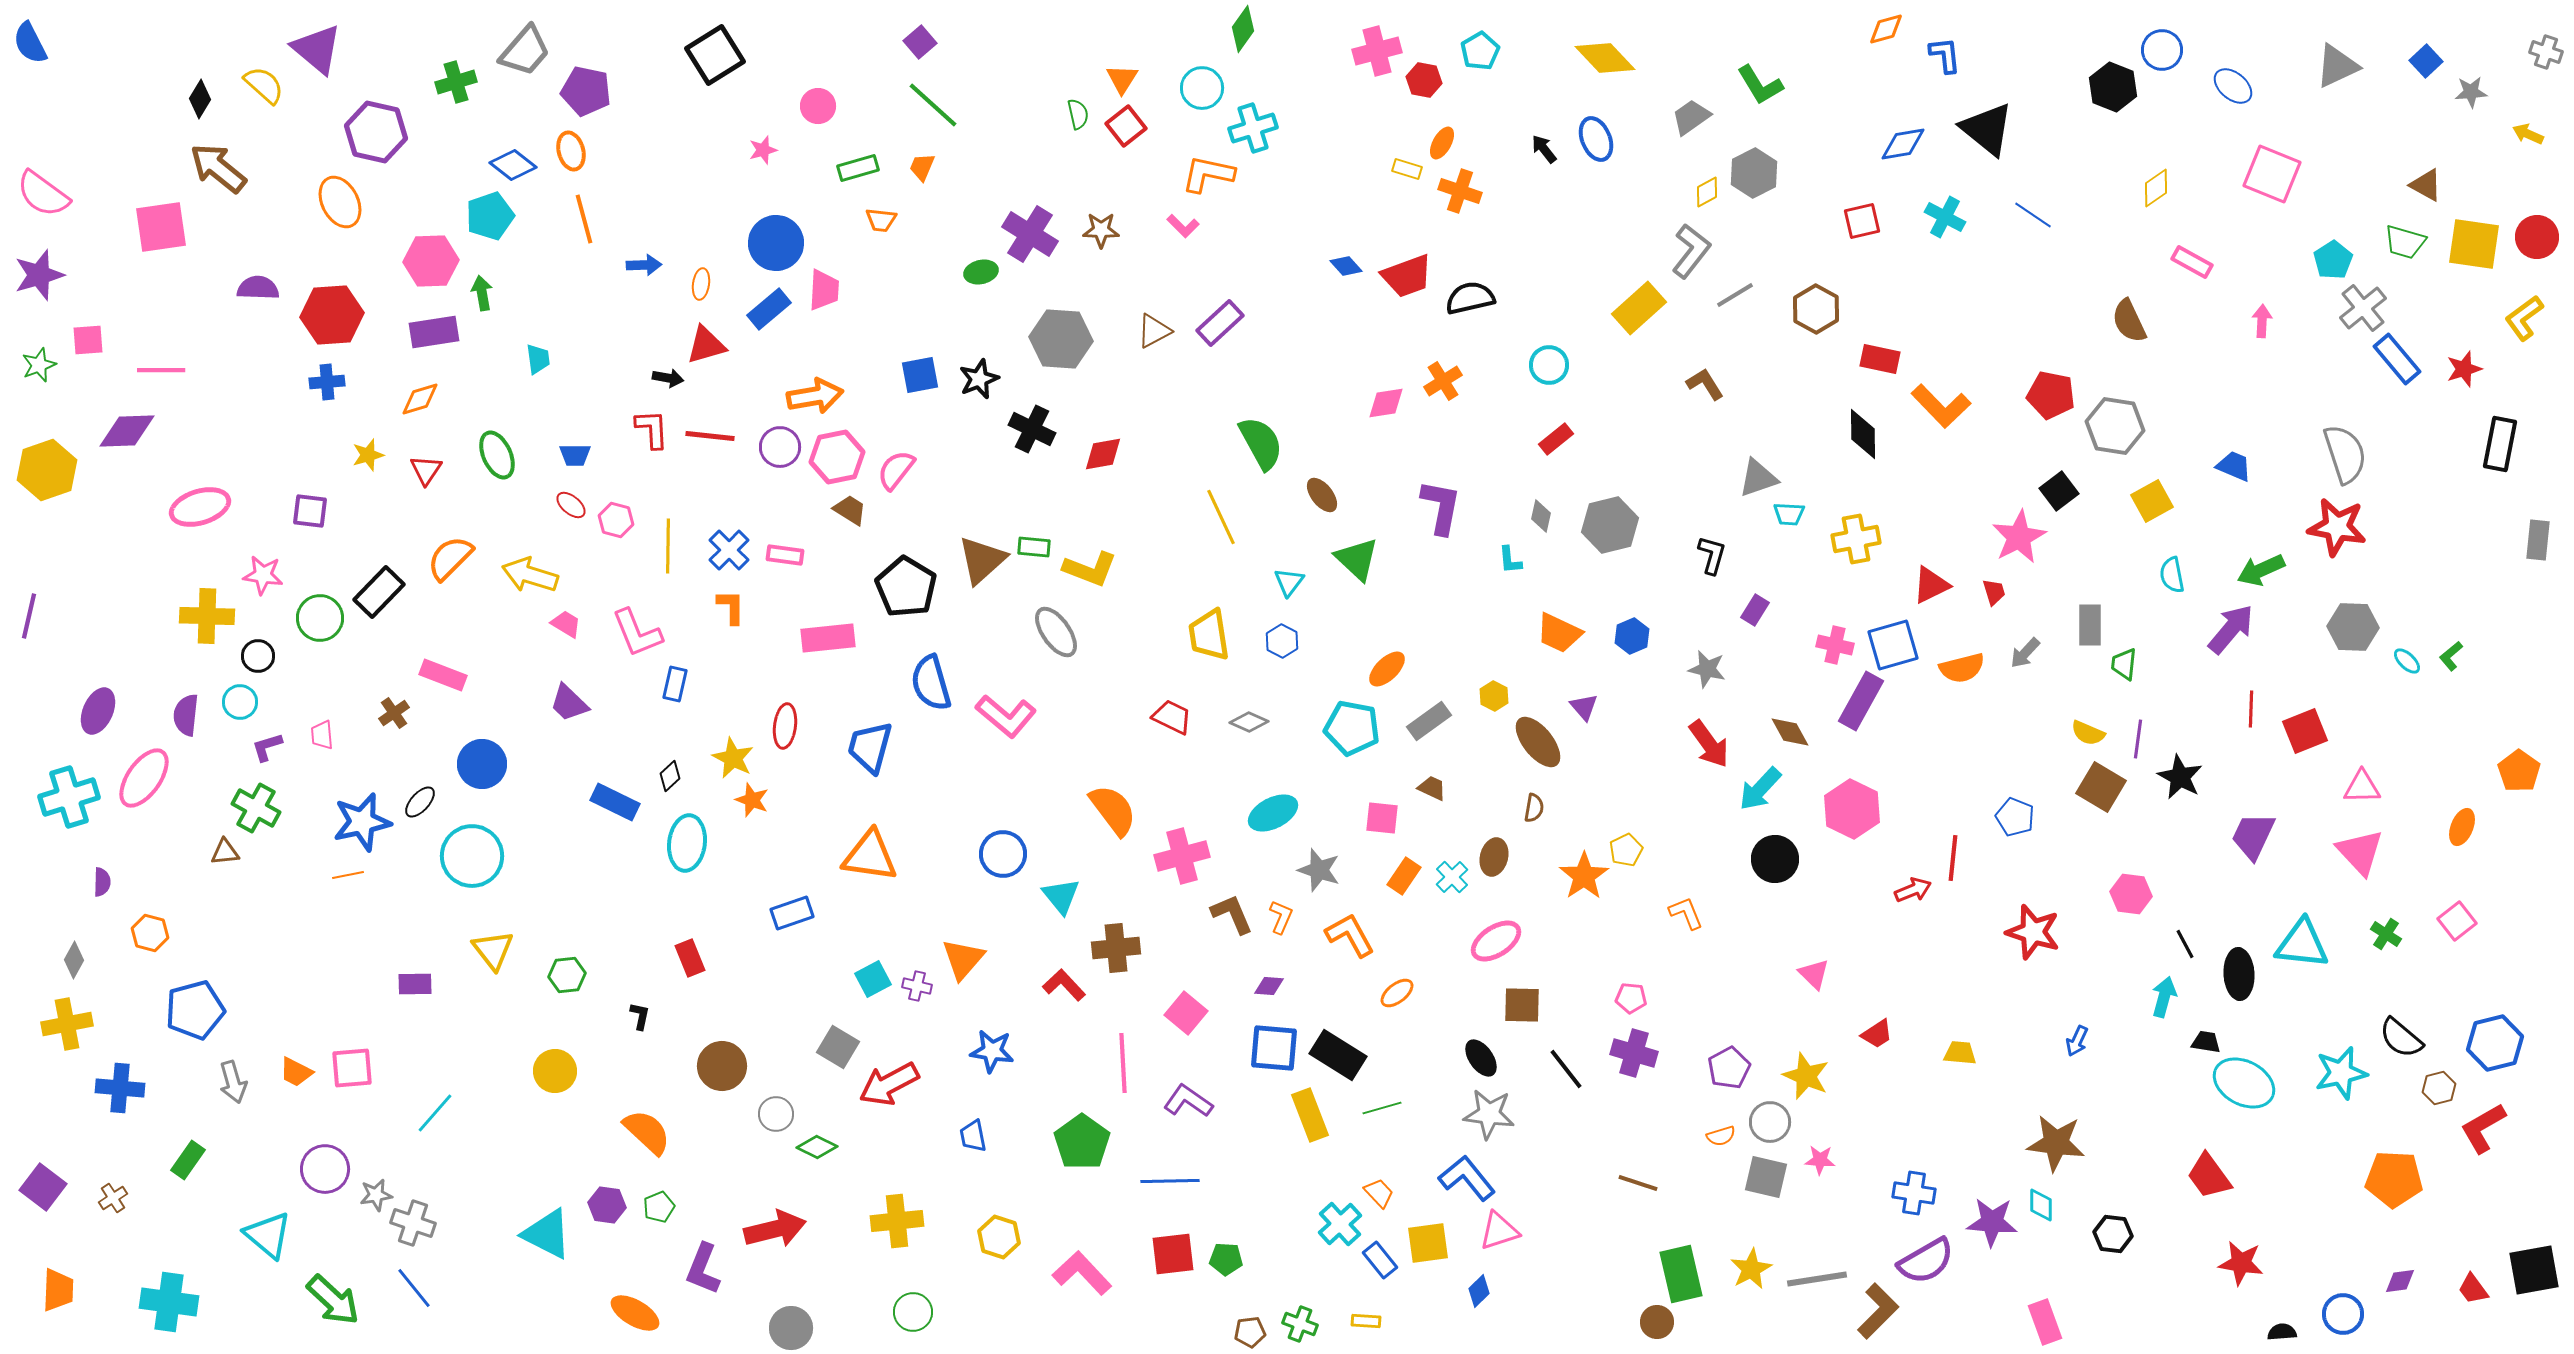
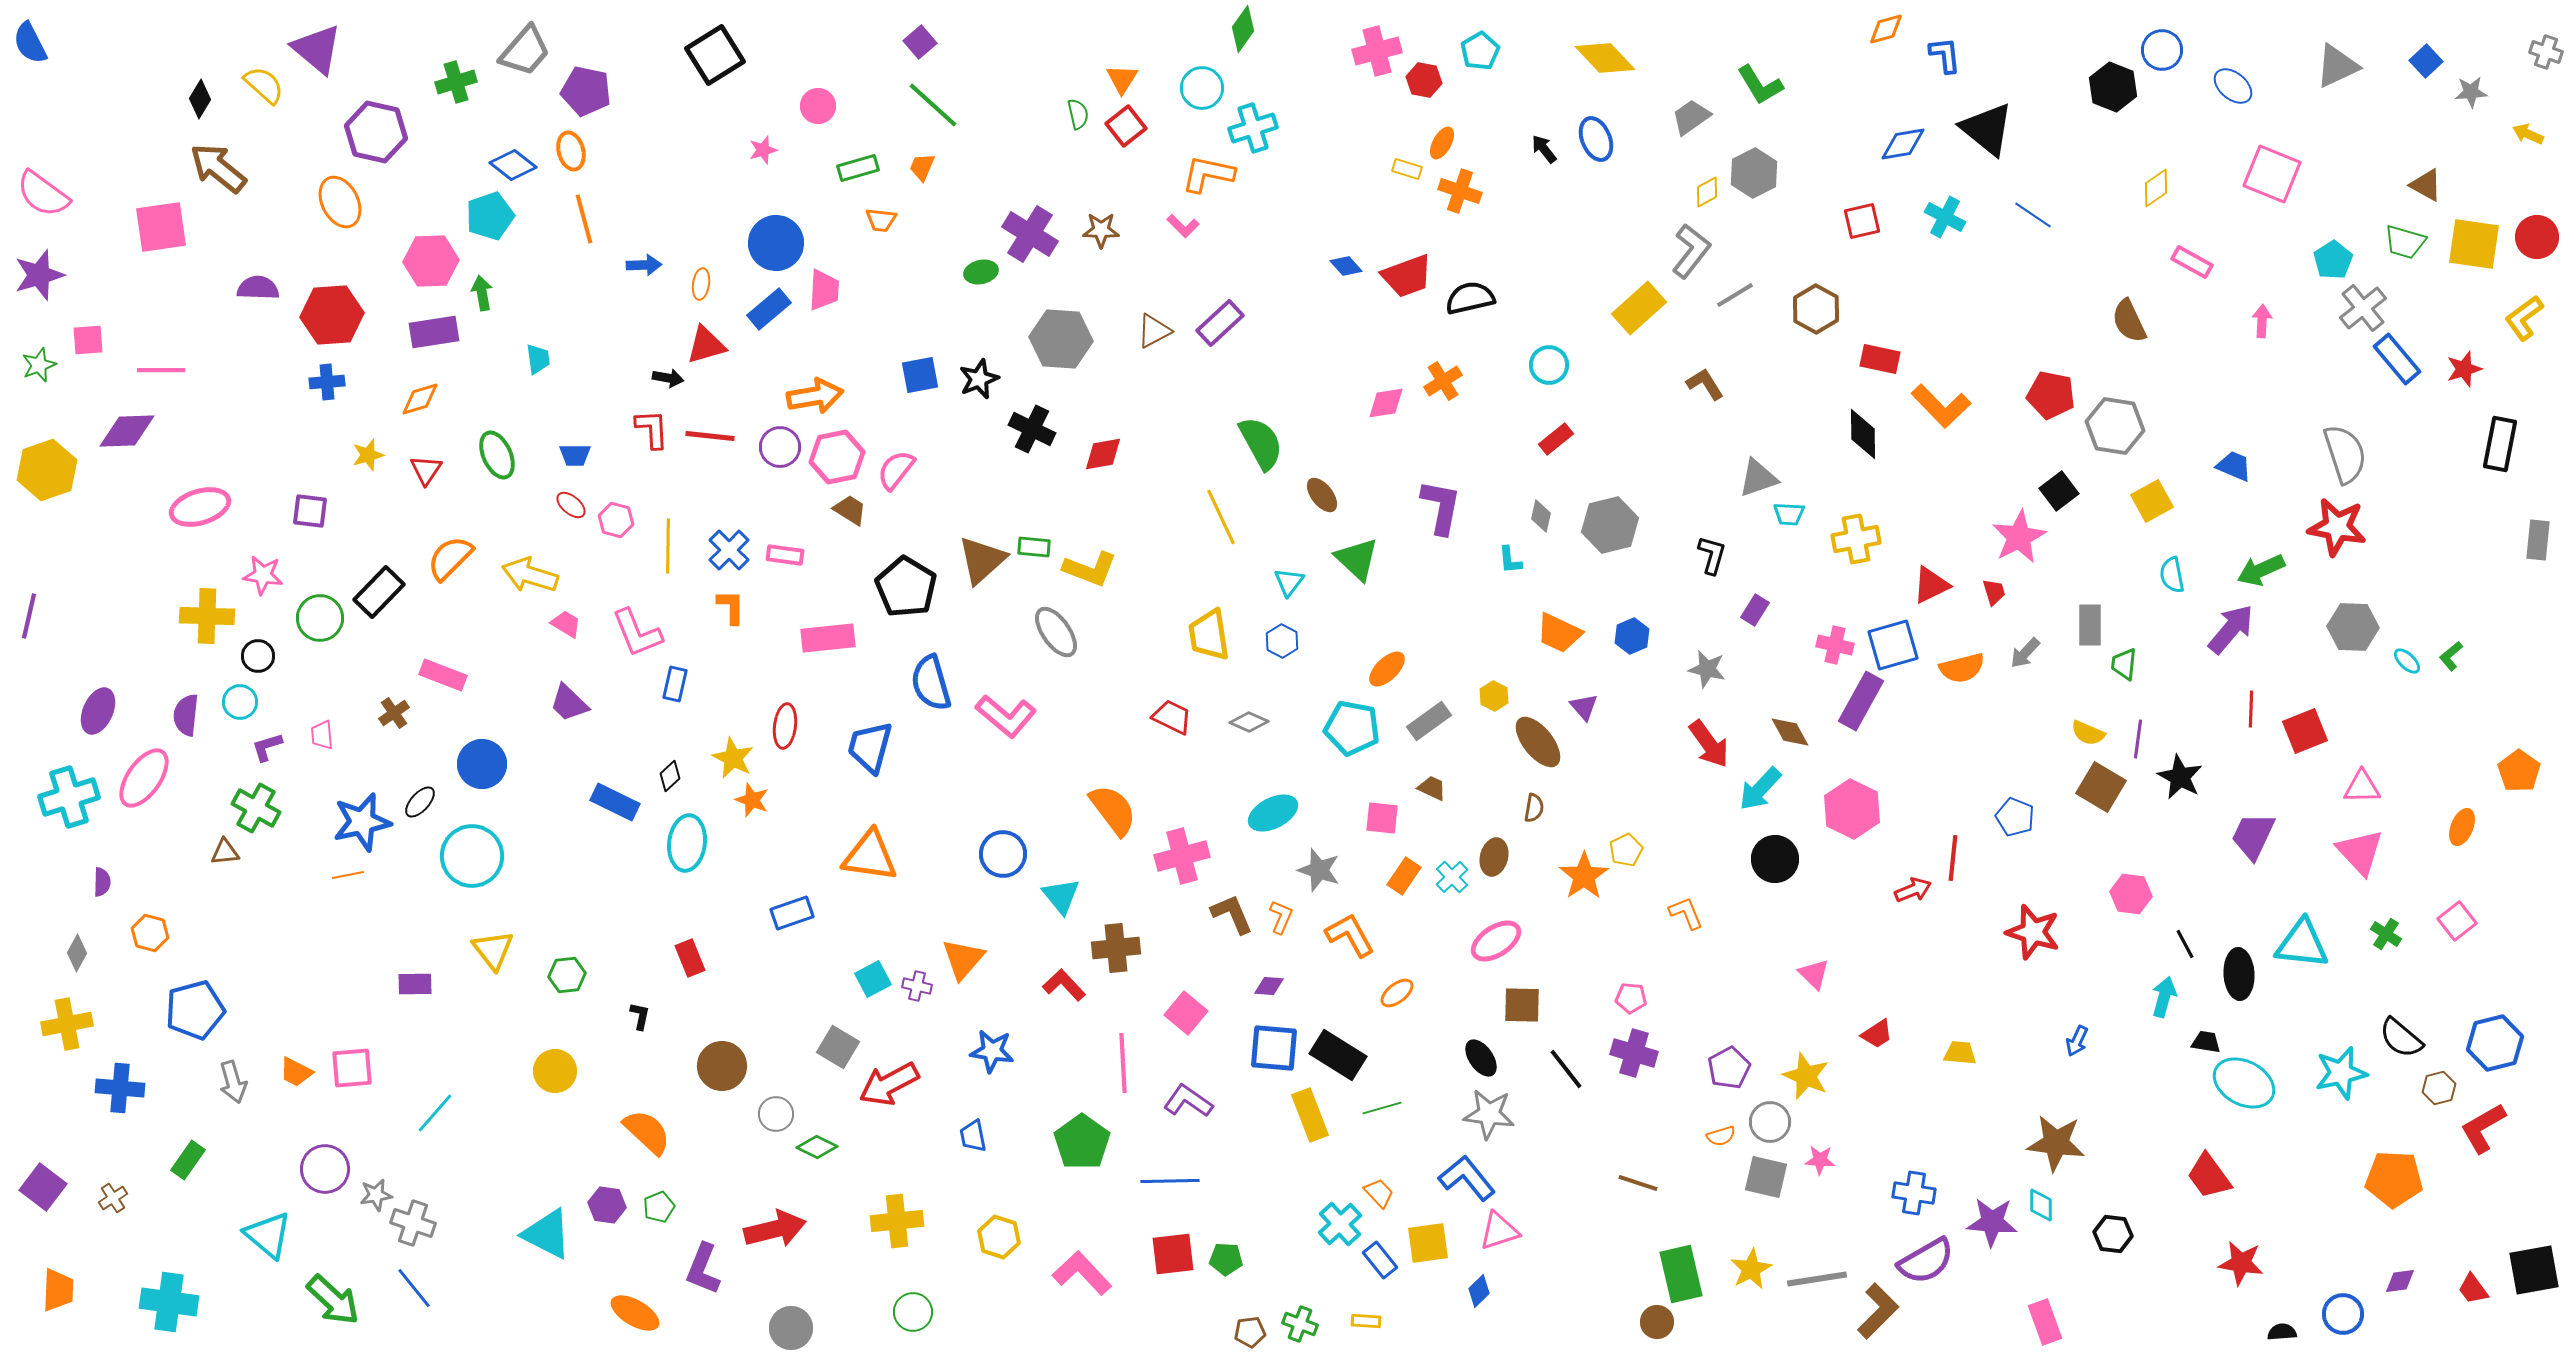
gray diamond at (74, 960): moved 3 px right, 7 px up
